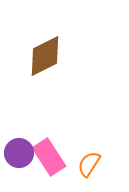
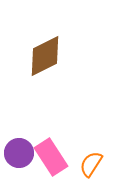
pink rectangle: moved 2 px right
orange semicircle: moved 2 px right
